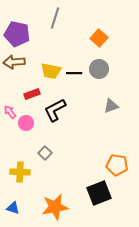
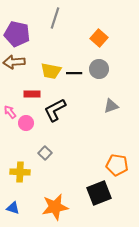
red rectangle: rotated 21 degrees clockwise
